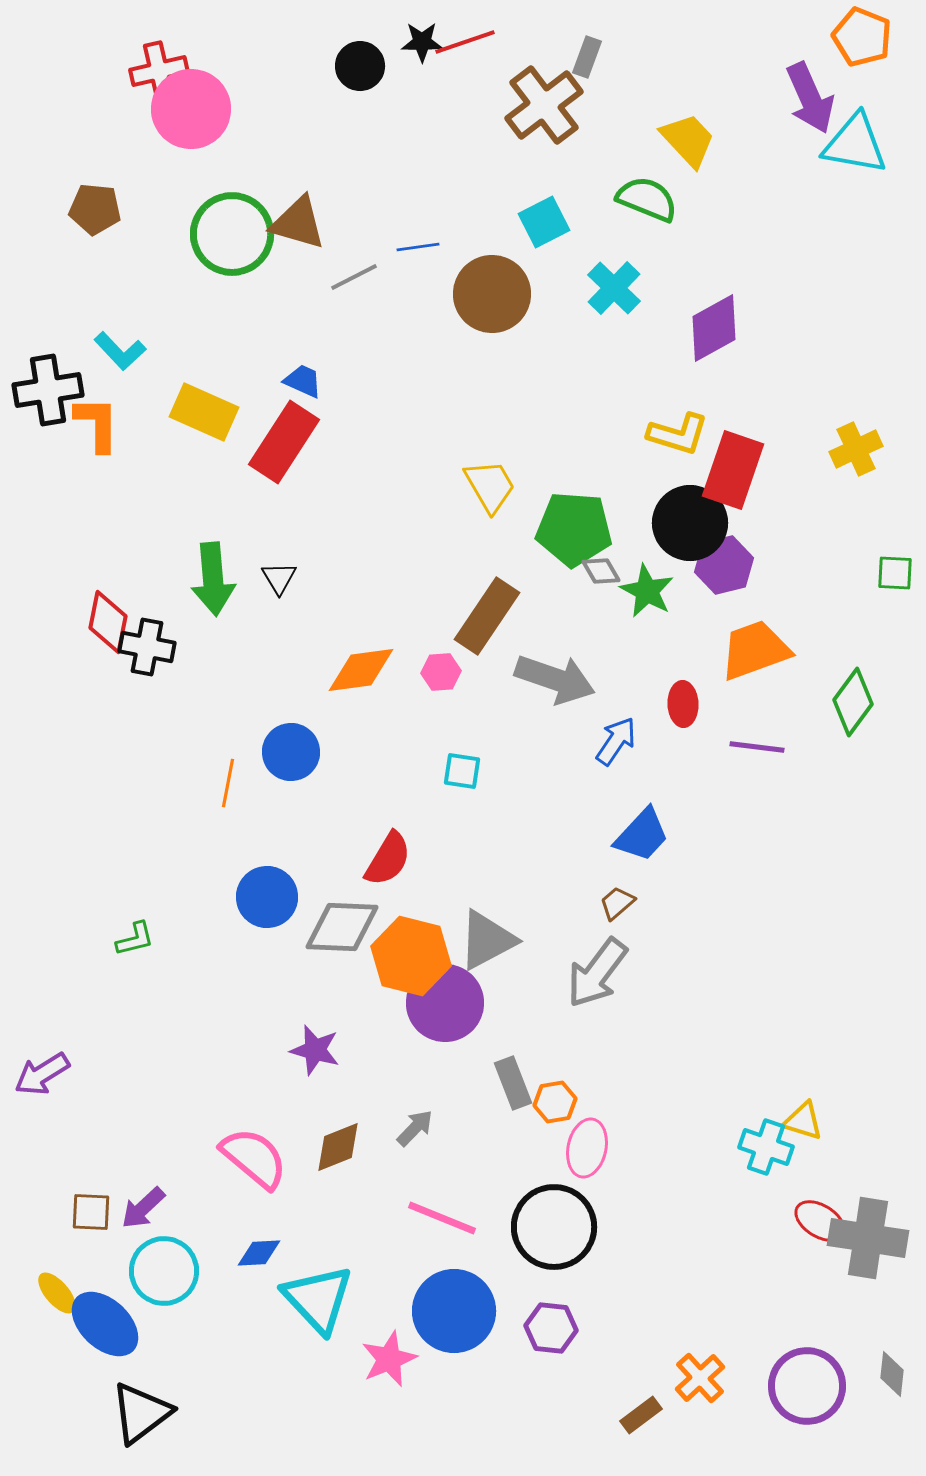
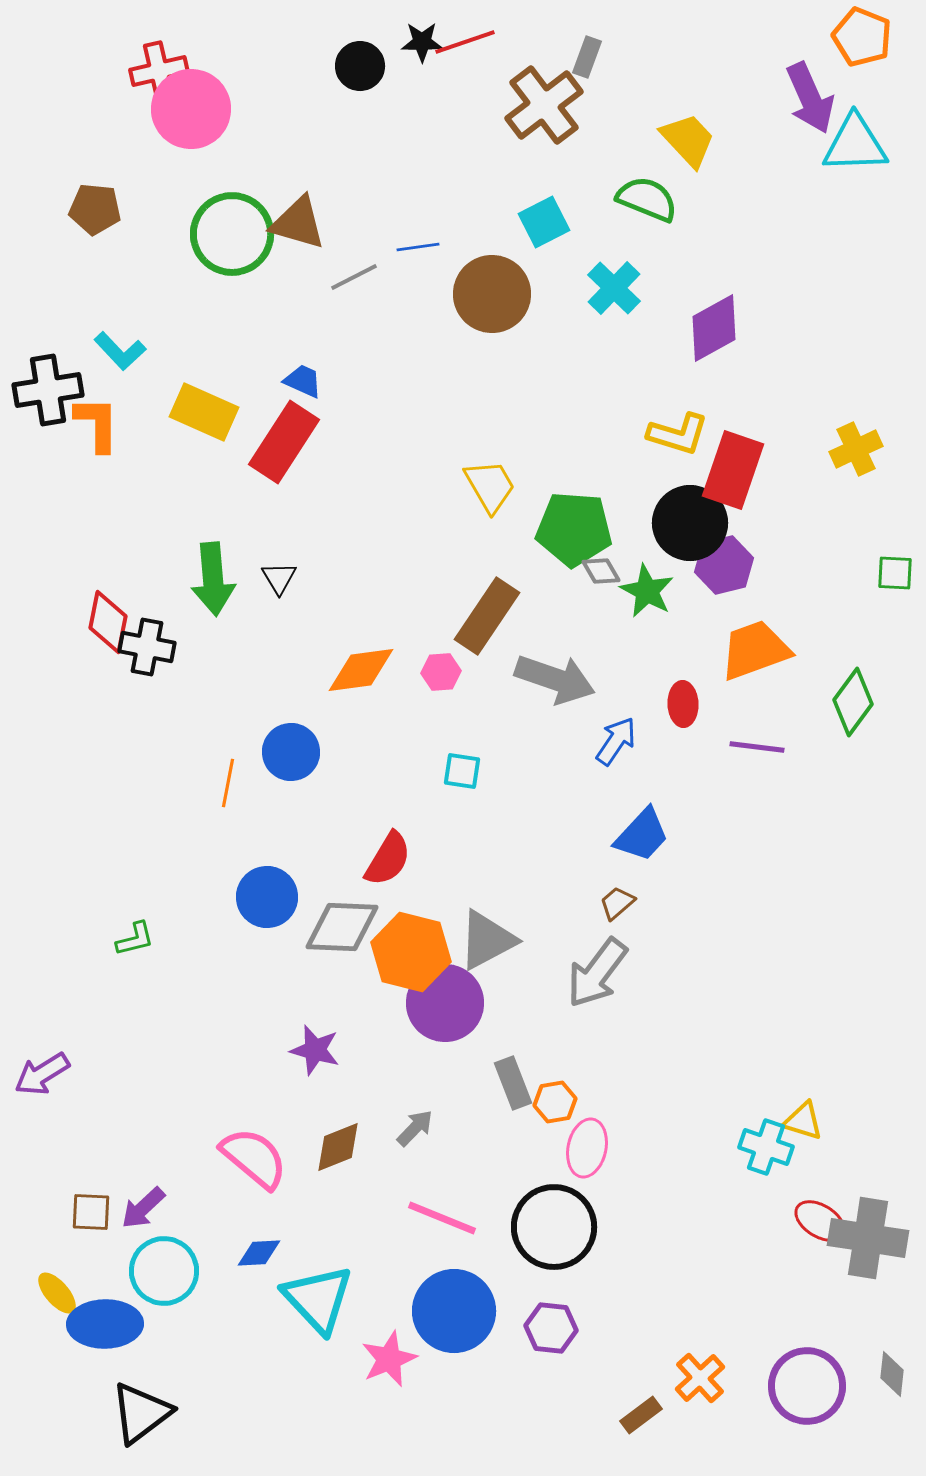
cyan triangle at (855, 144): rotated 12 degrees counterclockwise
orange hexagon at (411, 956): moved 4 px up
blue ellipse at (105, 1324): rotated 44 degrees counterclockwise
